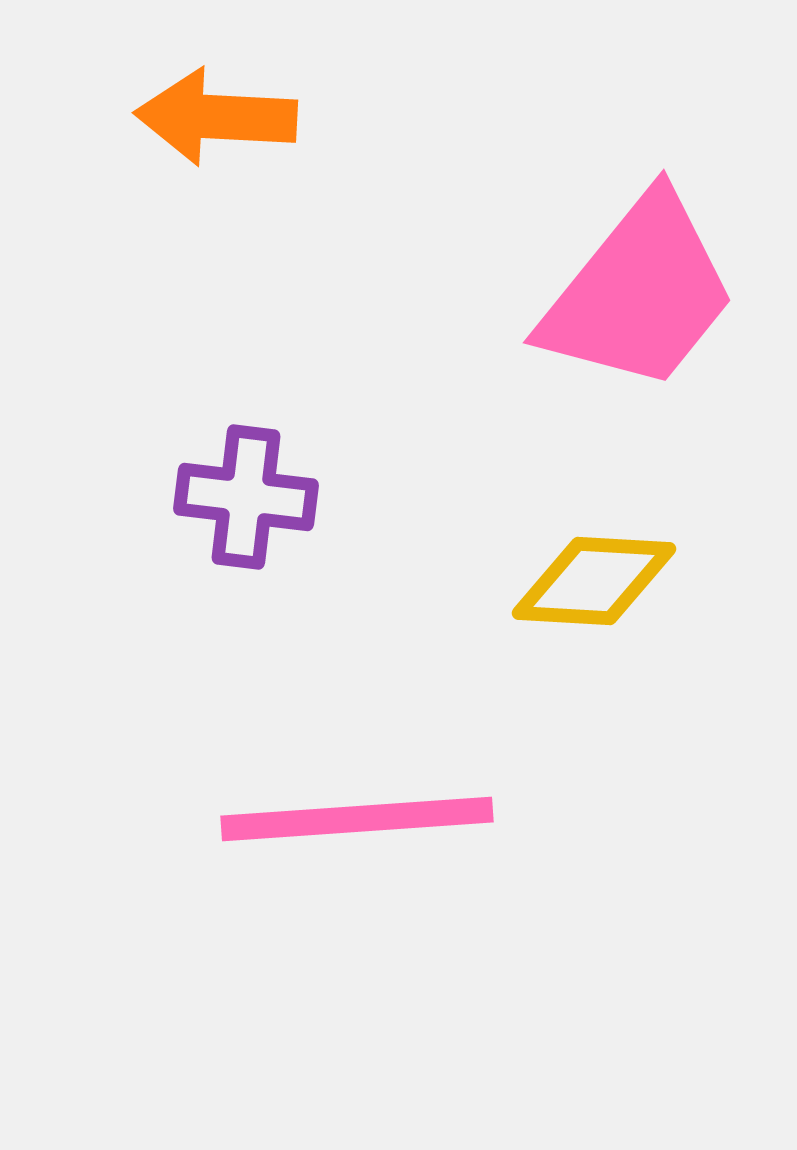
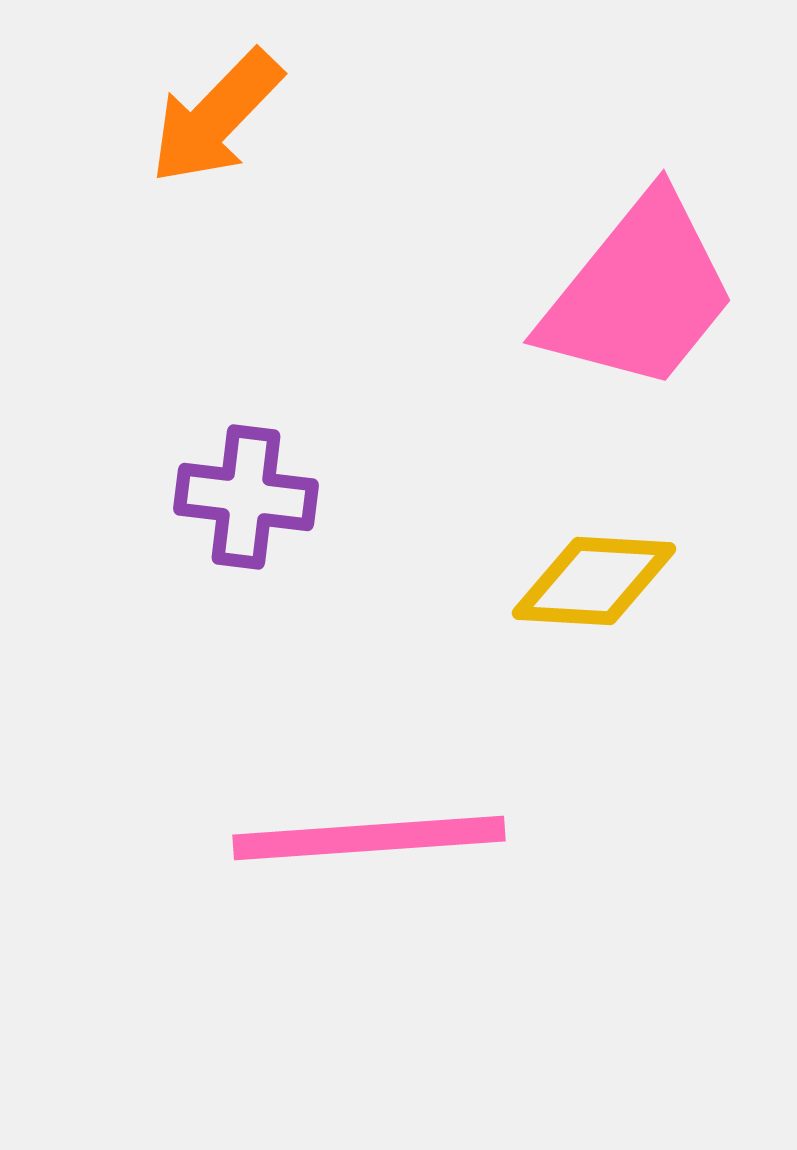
orange arrow: rotated 49 degrees counterclockwise
pink line: moved 12 px right, 19 px down
